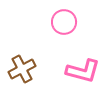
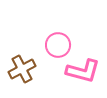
pink circle: moved 6 px left, 23 px down
